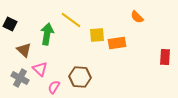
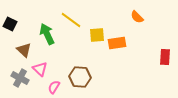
green arrow: rotated 35 degrees counterclockwise
